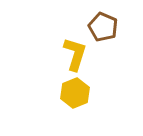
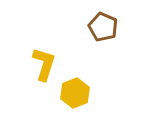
yellow L-shape: moved 31 px left, 10 px down
